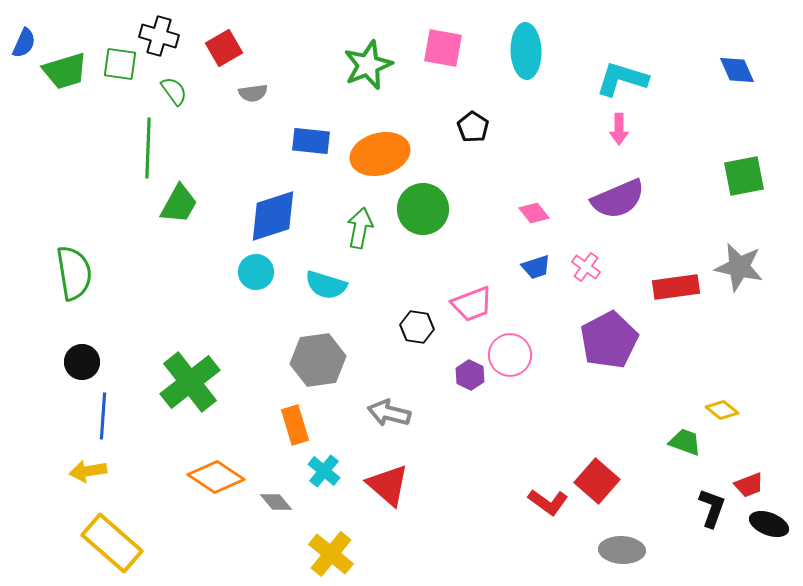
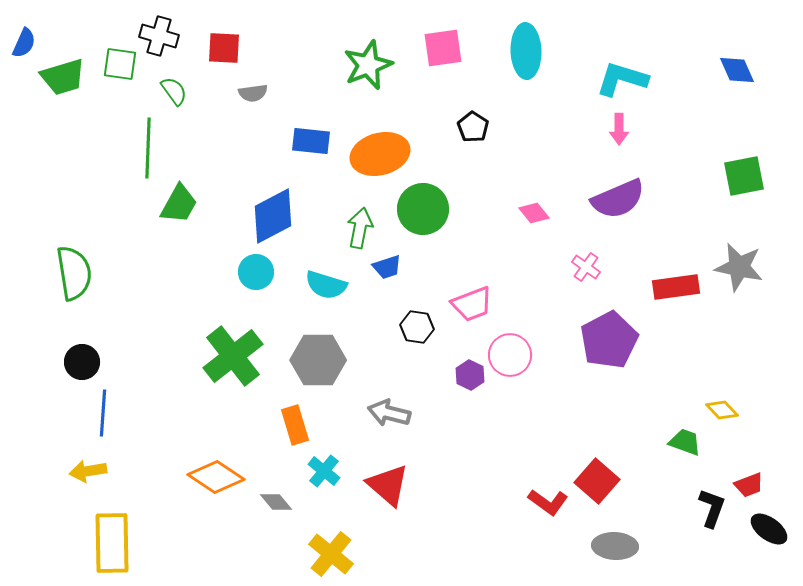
red square at (224, 48): rotated 33 degrees clockwise
pink square at (443, 48): rotated 18 degrees counterclockwise
green trapezoid at (65, 71): moved 2 px left, 6 px down
blue diamond at (273, 216): rotated 10 degrees counterclockwise
blue trapezoid at (536, 267): moved 149 px left
gray hexagon at (318, 360): rotated 8 degrees clockwise
green cross at (190, 382): moved 43 px right, 26 px up
yellow diamond at (722, 410): rotated 8 degrees clockwise
blue line at (103, 416): moved 3 px up
black ellipse at (769, 524): moved 5 px down; rotated 15 degrees clockwise
yellow rectangle at (112, 543): rotated 48 degrees clockwise
gray ellipse at (622, 550): moved 7 px left, 4 px up
